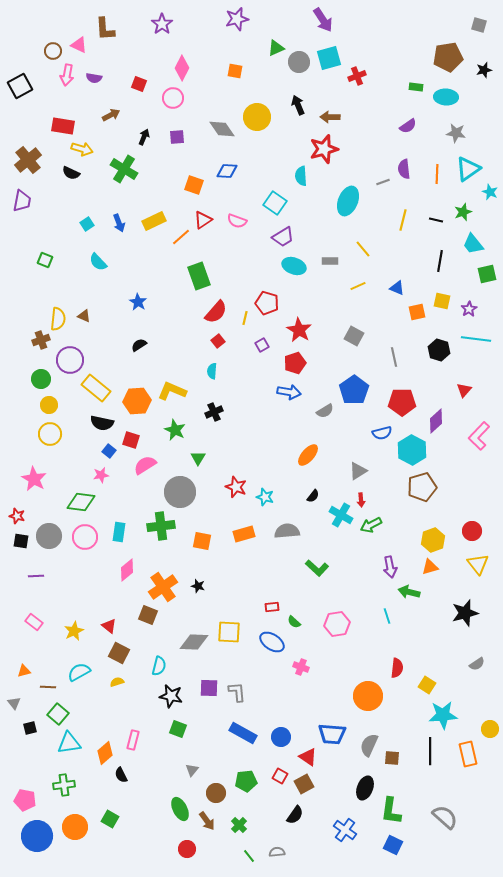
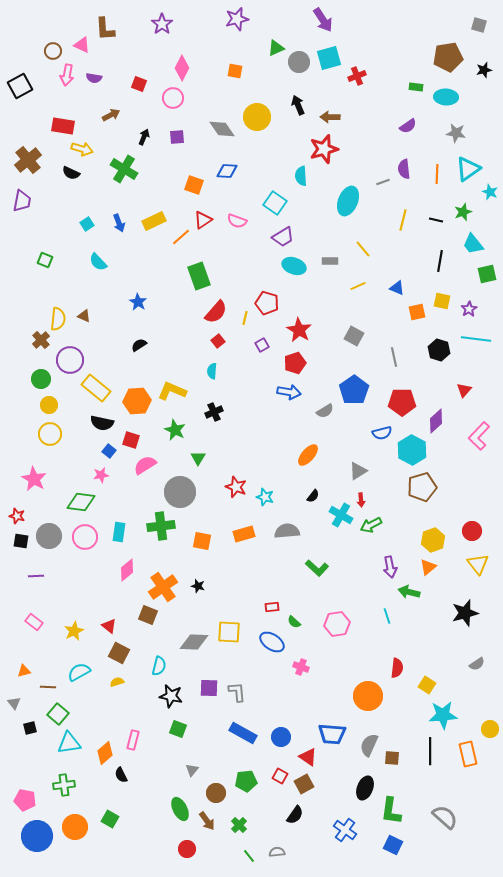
pink triangle at (79, 45): moved 3 px right
brown cross at (41, 340): rotated 24 degrees counterclockwise
orange triangle at (430, 567): moved 2 px left; rotated 24 degrees counterclockwise
